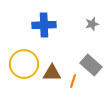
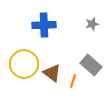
brown triangle: rotated 36 degrees clockwise
